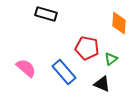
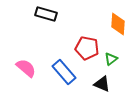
orange diamond: moved 1 px left, 1 px down
